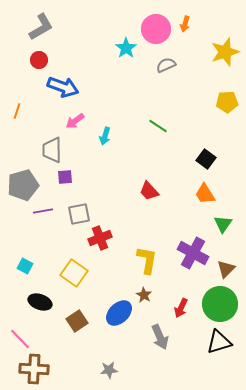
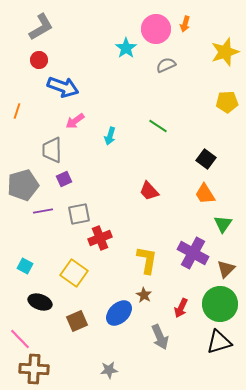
cyan arrow: moved 5 px right
purple square: moved 1 px left, 2 px down; rotated 21 degrees counterclockwise
brown square: rotated 10 degrees clockwise
